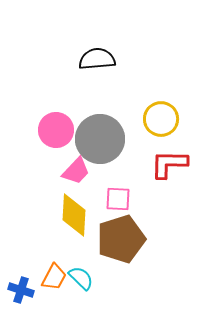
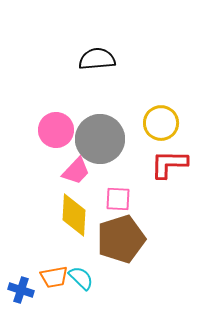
yellow circle: moved 4 px down
orange trapezoid: rotated 52 degrees clockwise
